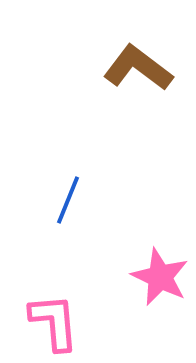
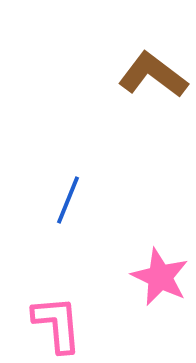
brown L-shape: moved 15 px right, 7 px down
pink L-shape: moved 3 px right, 2 px down
